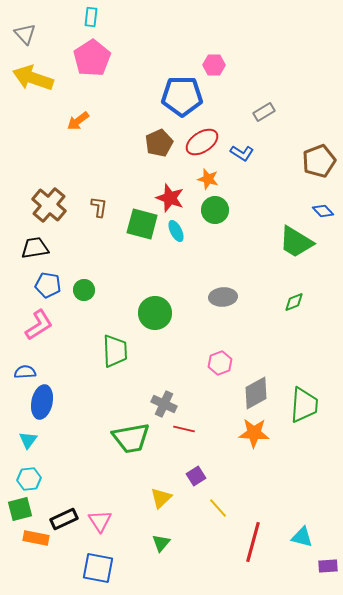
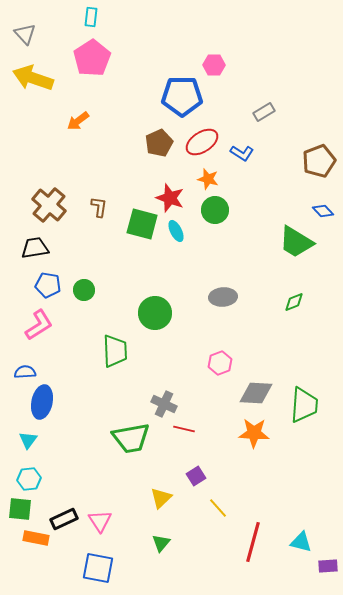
gray diamond at (256, 393): rotated 32 degrees clockwise
green square at (20, 509): rotated 20 degrees clockwise
cyan triangle at (302, 537): moved 1 px left, 5 px down
